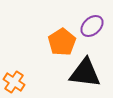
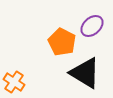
orange pentagon: rotated 12 degrees counterclockwise
black triangle: rotated 24 degrees clockwise
